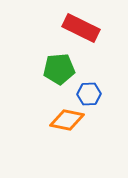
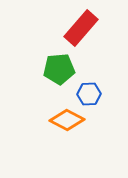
red rectangle: rotated 75 degrees counterclockwise
orange diamond: rotated 16 degrees clockwise
